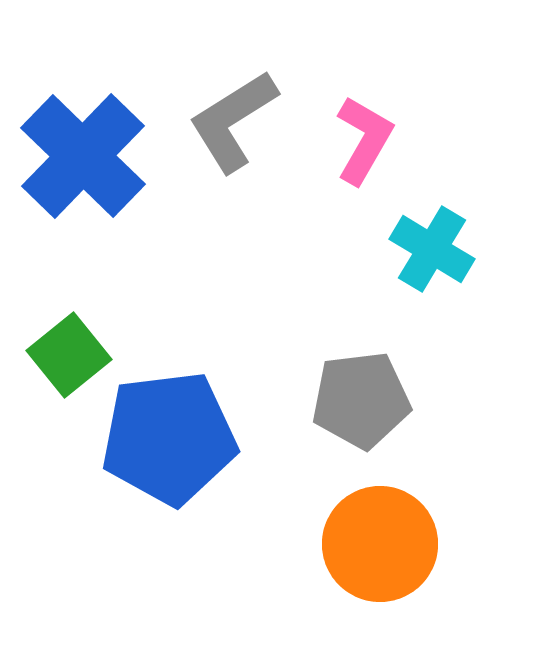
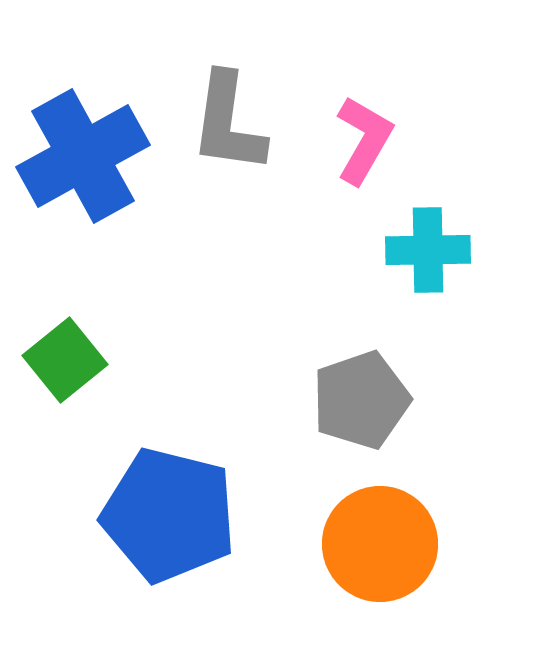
gray L-shape: moved 5 px left, 2 px down; rotated 50 degrees counterclockwise
blue cross: rotated 17 degrees clockwise
cyan cross: moved 4 px left, 1 px down; rotated 32 degrees counterclockwise
green square: moved 4 px left, 5 px down
gray pentagon: rotated 12 degrees counterclockwise
blue pentagon: moved 77 px down; rotated 21 degrees clockwise
